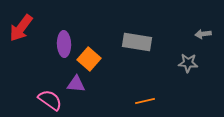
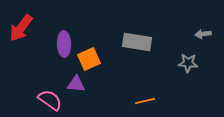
orange square: rotated 25 degrees clockwise
